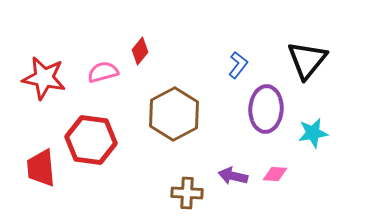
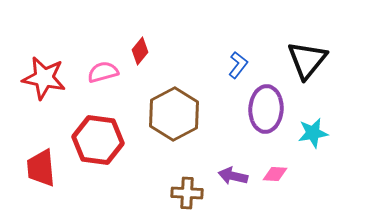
red hexagon: moved 7 px right
